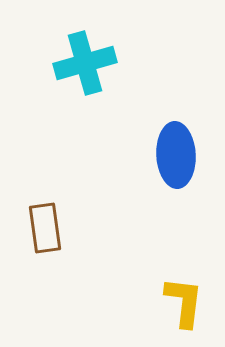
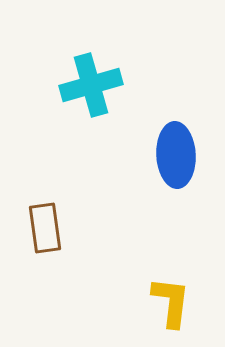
cyan cross: moved 6 px right, 22 px down
yellow L-shape: moved 13 px left
